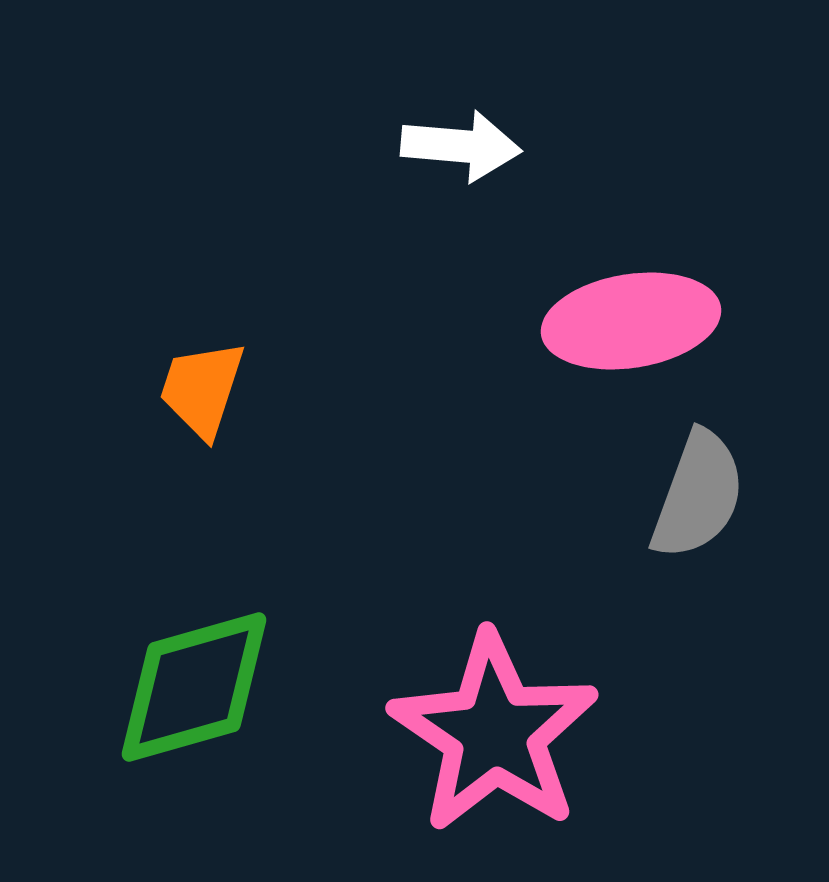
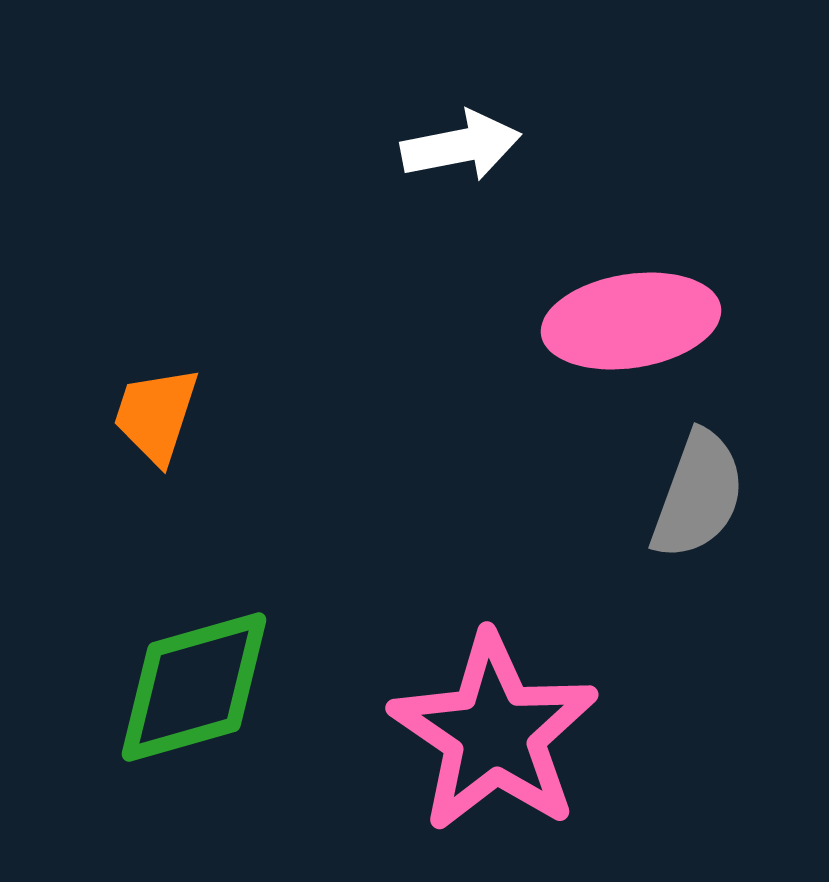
white arrow: rotated 16 degrees counterclockwise
orange trapezoid: moved 46 px left, 26 px down
